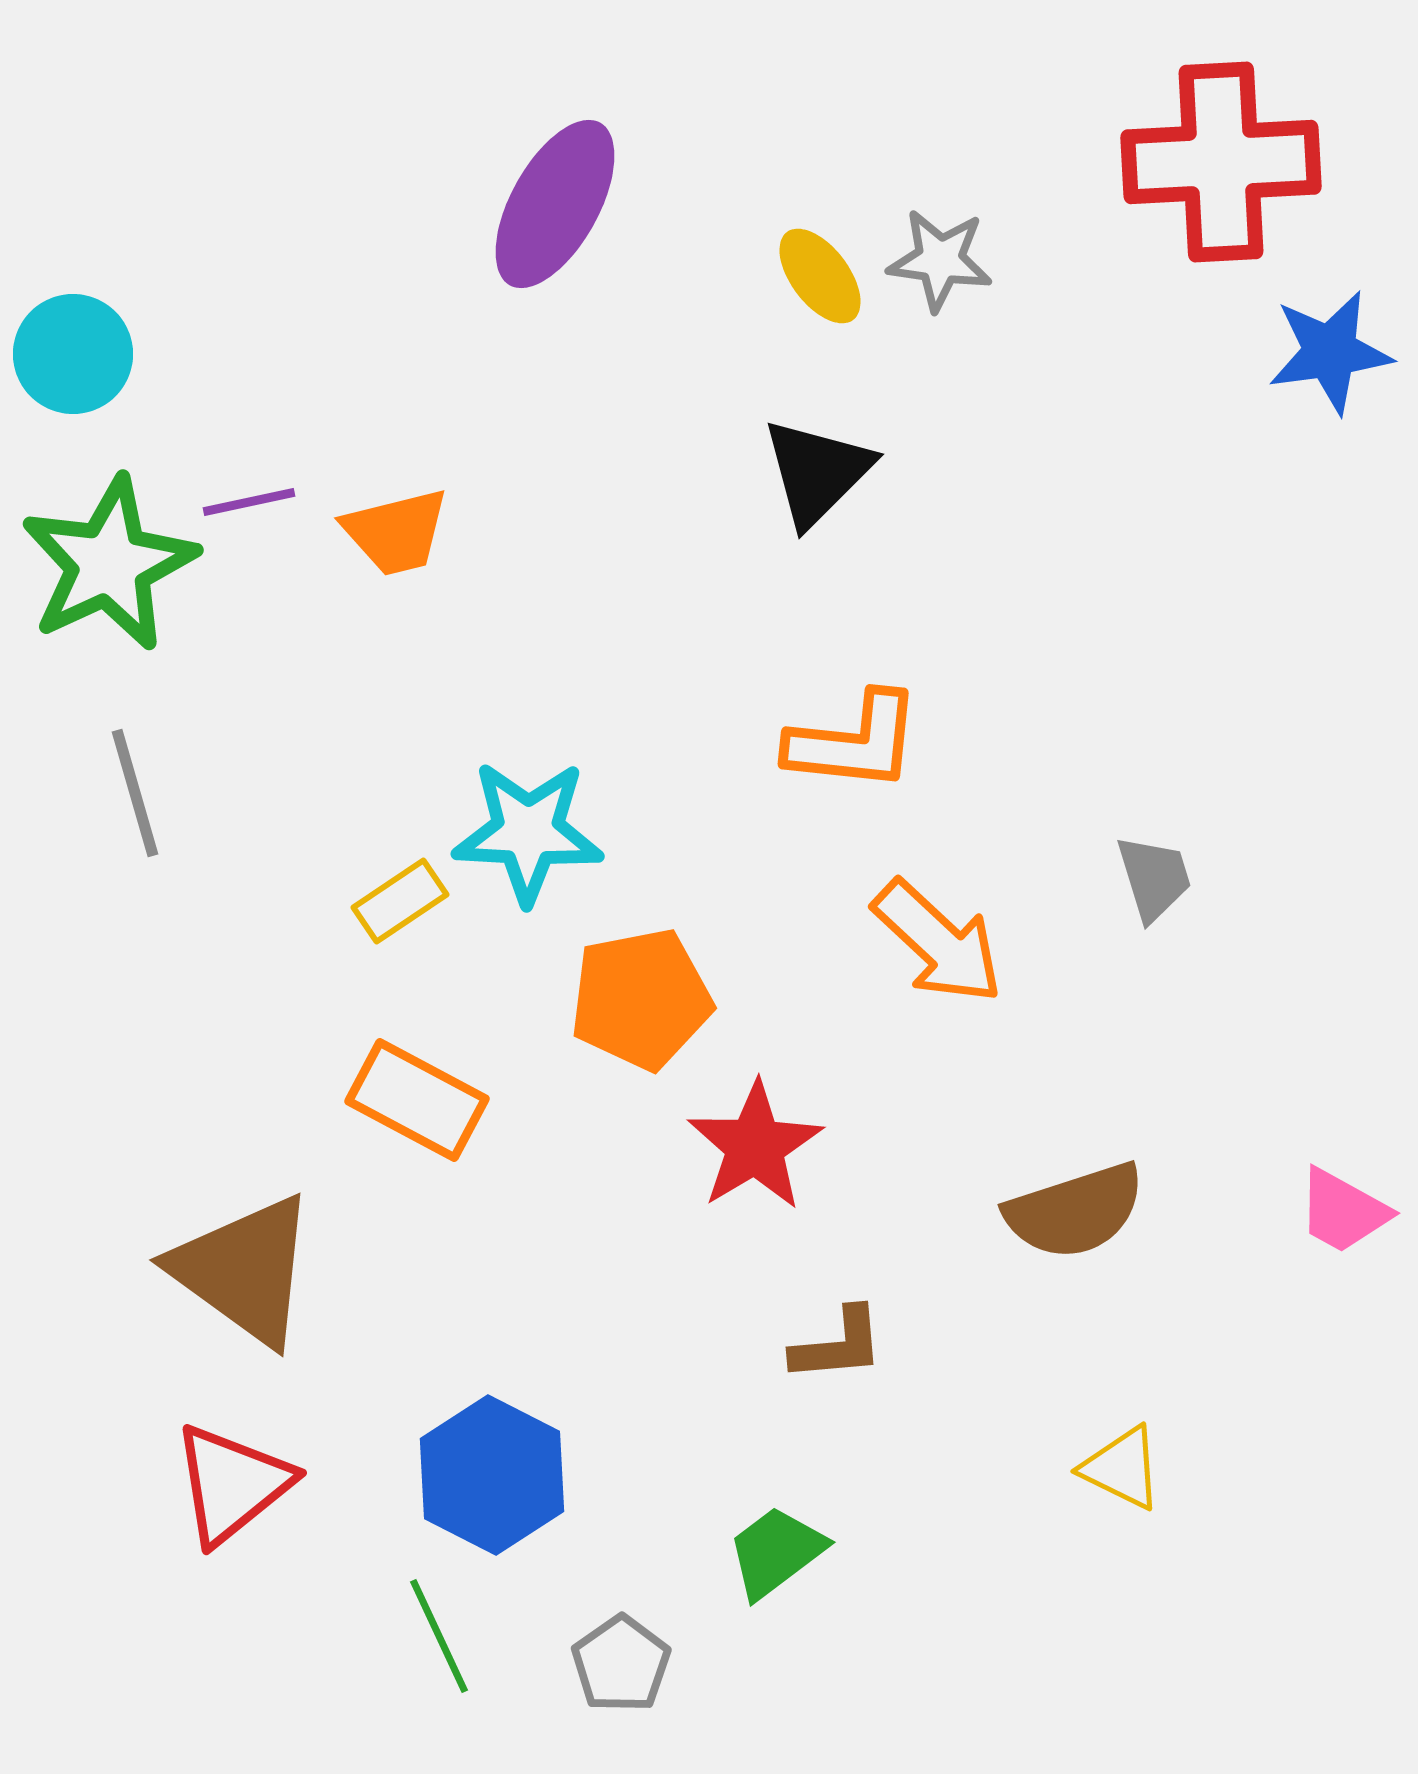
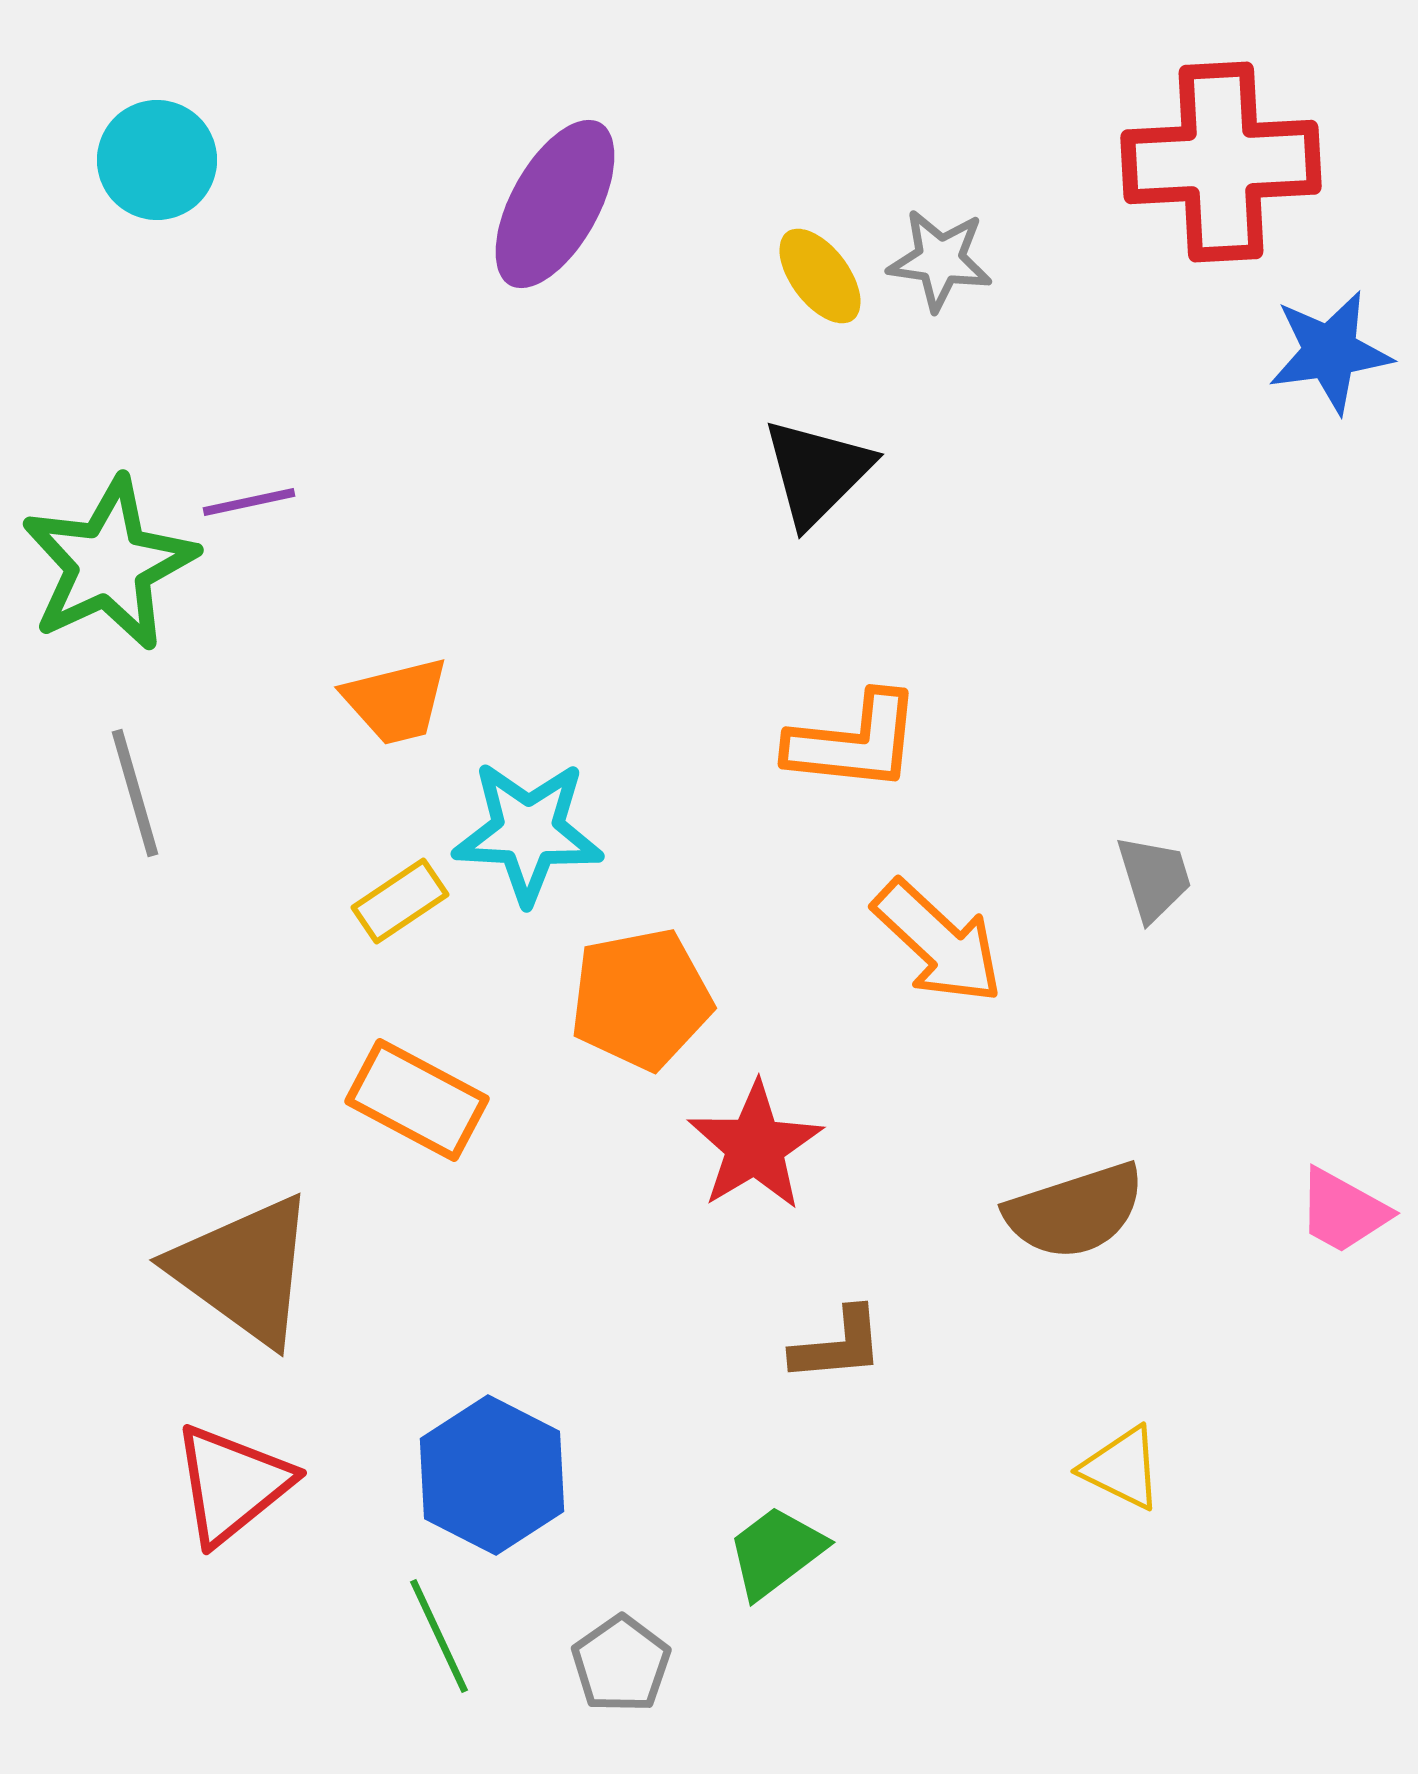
cyan circle: moved 84 px right, 194 px up
orange trapezoid: moved 169 px down
